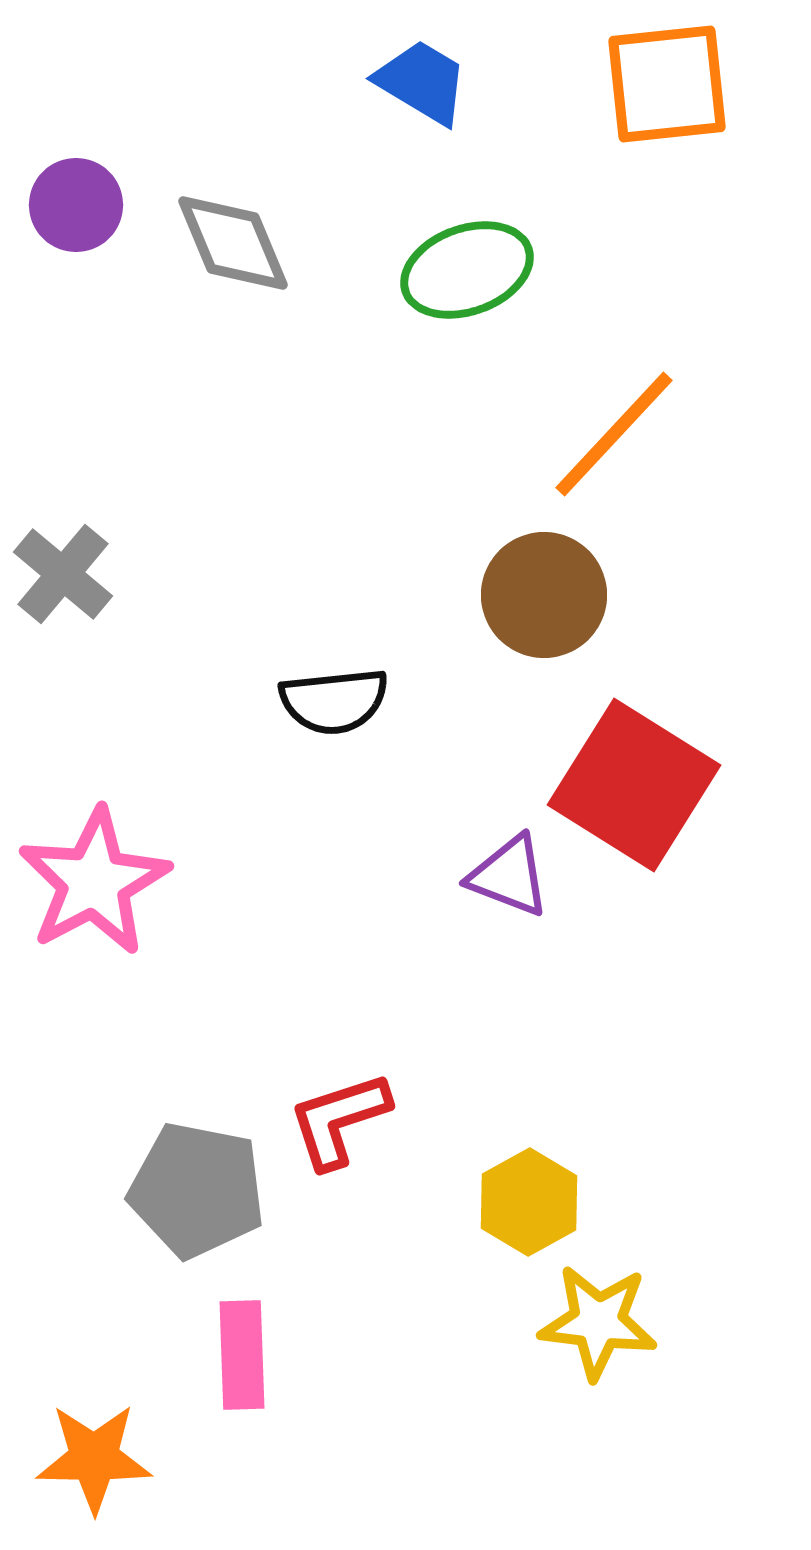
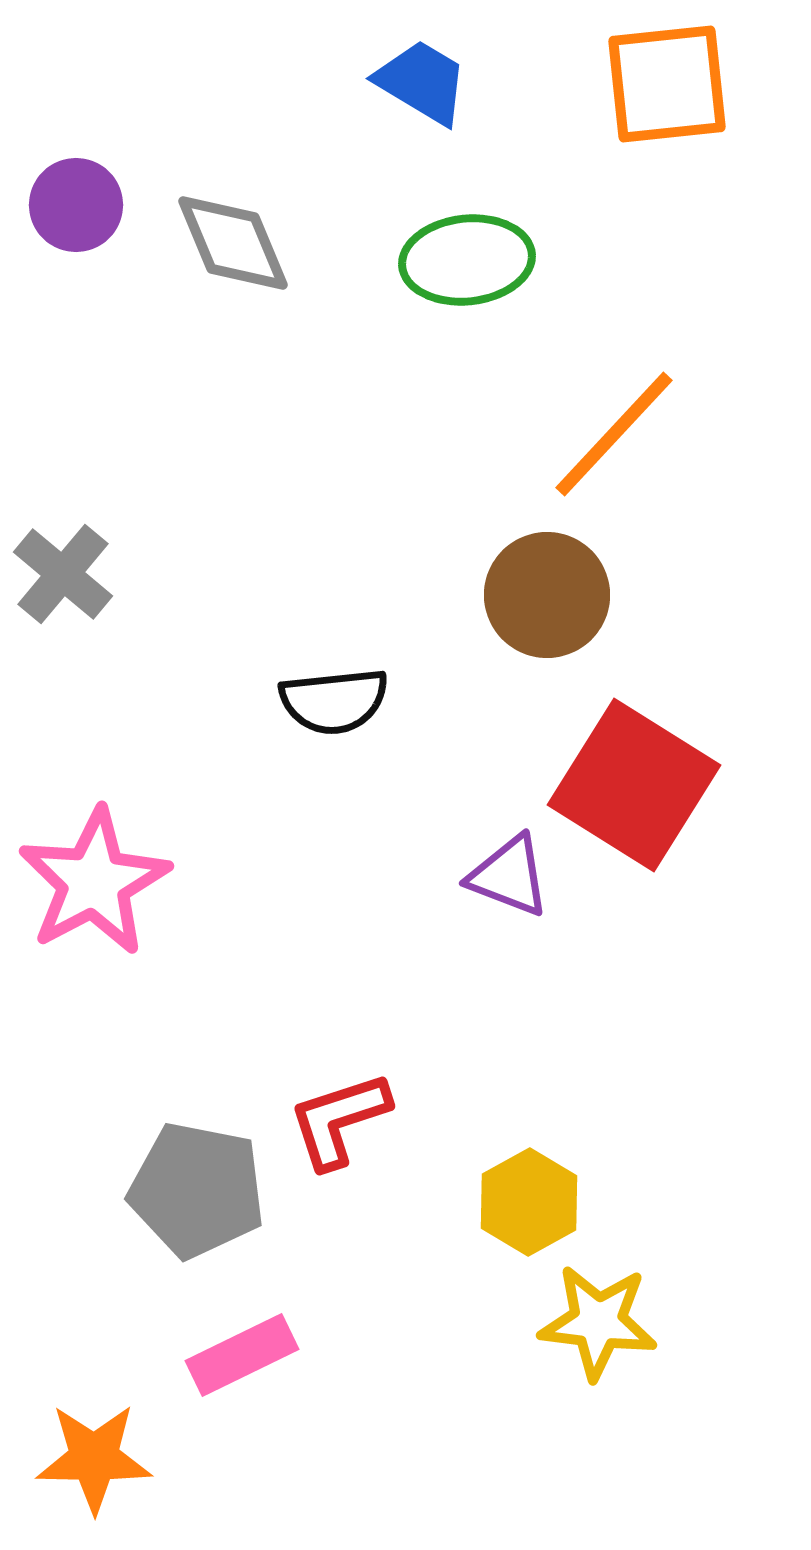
green ellipse: moved 10 px up; rotated 14 degrees clockwise
brown circle: moved 3 px right
pink rectangle: rotated 66 degrees clockwise
